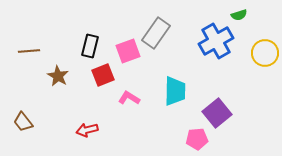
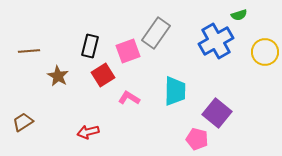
yellow circle: moved 1 px up
red square: rotated 10 degrees counterclockwise
purple square: rotated 12 degrees counterclockwise
brown trapezoid: rotated 95 degrees clockwise
red arrow: moved 1 px right, 2 px down
pink pentagon: rotated 20 degrees clockwise
